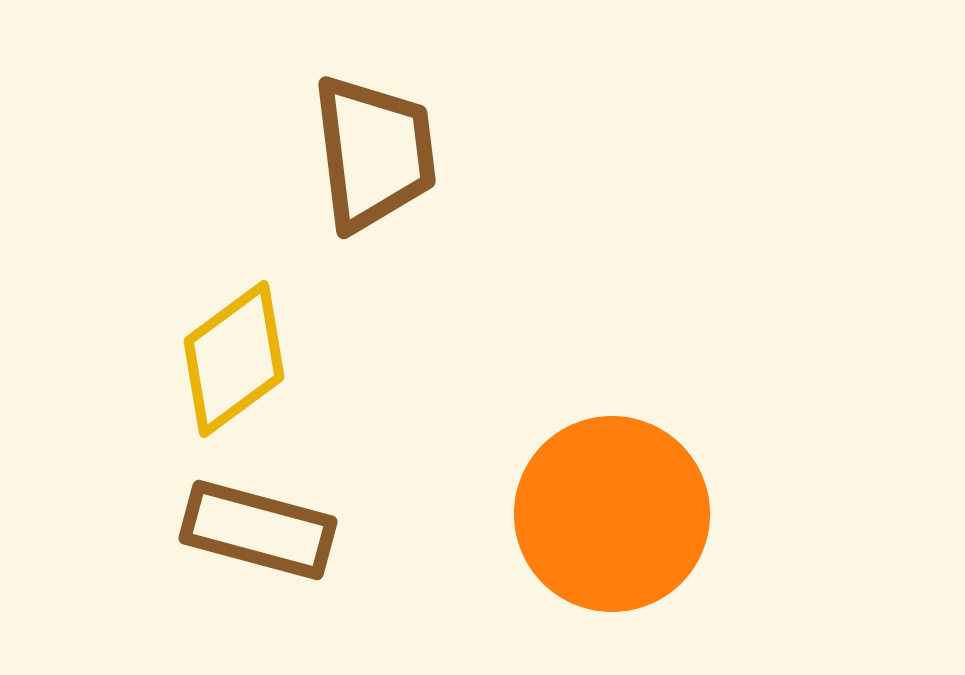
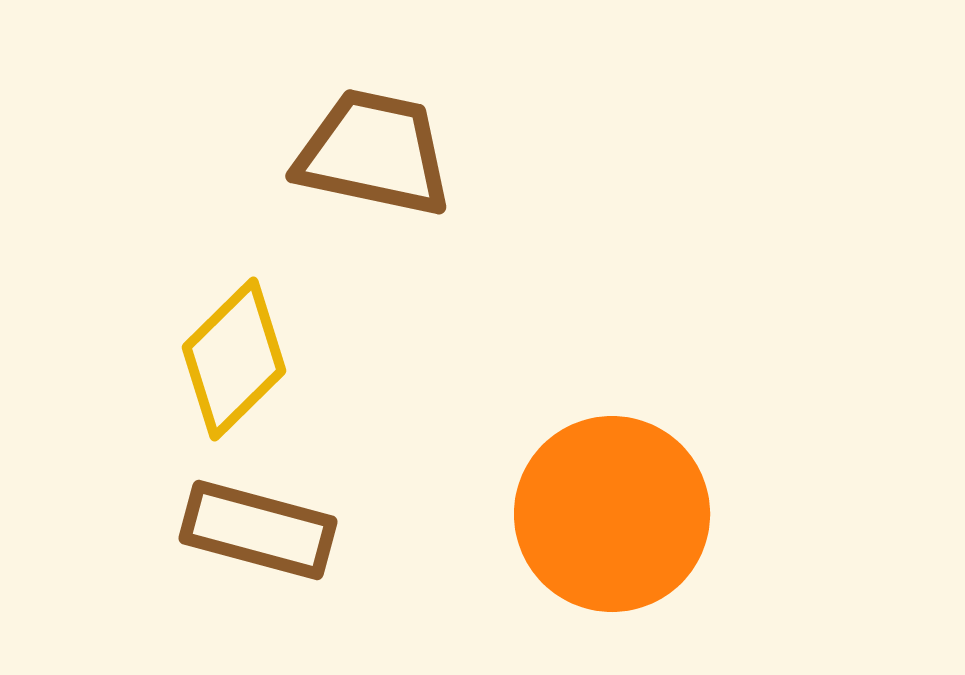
brown trapezoid: rotated 71 degrees counterclockwise
yellow diamond: rotated 8 degrees counterclockwise
